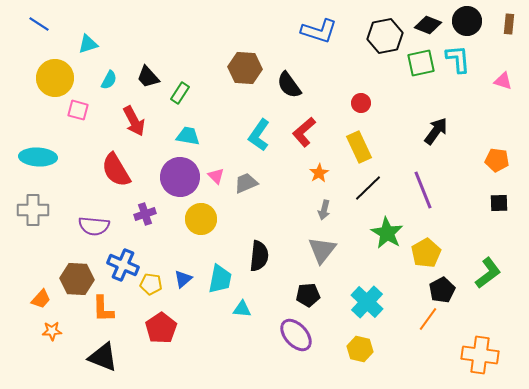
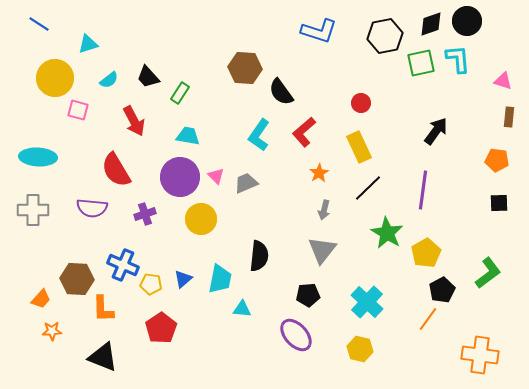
brown rectangle at (509, 24): moved 93 px down
black diamond at (428, 25): moved 3 px right, 1 px up; rotated 40 degrees counterclockwise
cyan semicircle at (109, 80): rotated 24 degrees clockwise
black semicircle at (289, 85): moved 8 px left, 7 px down
purple line at (423, 190): rotated 30 degrees clockwise
purple semicircle at (94, 226): moved 2 px left, 18 px up
